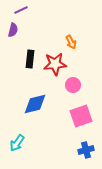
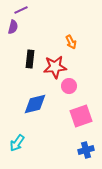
purple semicircle: moved 3 px up
red star: moved 3 px down
pink circle: moved 4 px left, 1 px down
